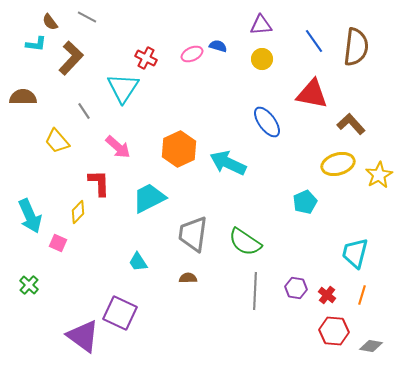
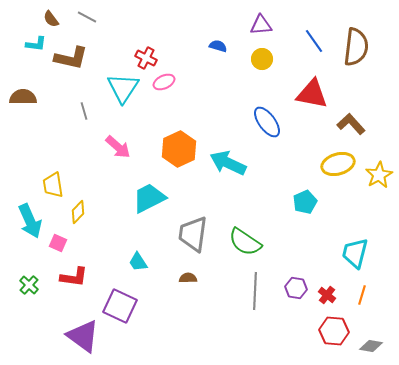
brown semicircle at (50, 22): moved 1 px right, 3 px up
pink ellipse at (192, 54): moved 28 px left, 28 px down
brown L-shape at (71, 58): rotated 60 degrees clockwise
gray line at (84, 111): rotated 18 degrees clockwise
yellow trapezoid at (57, 141): moved 4 px left, 44 px down; rotated 32 degrees clockwise
red L-shape at (99, 183): moved 25 px left, 94 px down; rotated 100 degrees clockwise
cyan arrow at (30, 216): moved 5 px down
purple square at (120, 313): moved 7 px up
